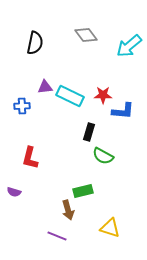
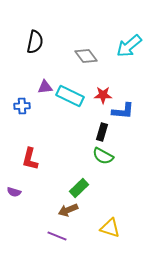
gray diamond: moved 21 px down
black semicircle: moved 1 px up
black rectangle: moved 13 px right
red L-shape: moved 1 px down
green rectangle: moved 4 px left, 3 px up; rotated 30 degrees counterclockwise
brown arrow: rotated 84 degrees clockwise
